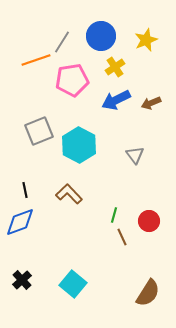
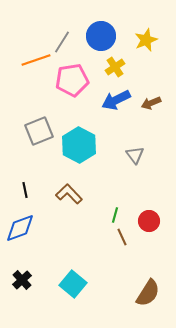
green line: moved 1 px right
blue diamond: moved 6 px down
